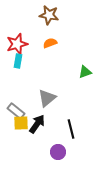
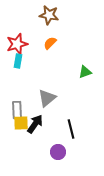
orange semicircle: rotated 24 degrees counterclockwise
gray rectangle: moved 1 px right, 1 px up; rotated 48 degrees clockwise
black arrow: moved 2 px left
